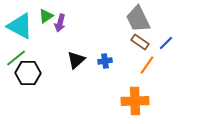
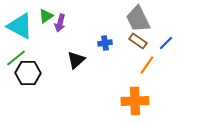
brown rectangle: moved 2 px left, 1 px up
blue cross: moved 18 px up
